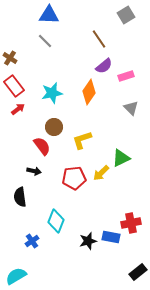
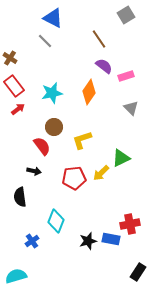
blue triangle: moved 4 px right, 3 px down; rotated 25 degrees clockwise
purple semicircle: rotated 102 degrees counterclockwise
red cross: moved 1 px left, 1 px down
blue rectangle: moved 2 px down
black rectangle: rotated 18 degrees counterclockwise
cyan semicircle: rotated 15 degrees clockwise
